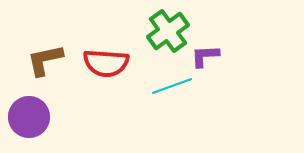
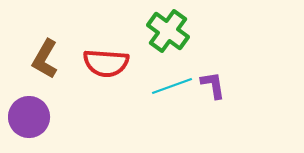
green cross: rotated 18 degrees counterclockwise
purple L-shape: moved 8 px right, 29 px down; rotated 84 degrees clockwise
brown L-shape: moved 1 px up; rotated 48 degrees counterclockwise
